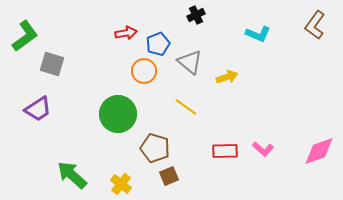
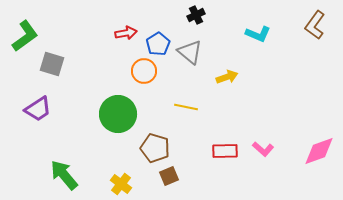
blue pentagon: rotated 10 degrees counterclockwise
gray triangle: moved 10 px up
yellow line: rotated 25 degrees counterclockwise
green arrow: moved 8 px left; rotated 8 degrees clockwise
